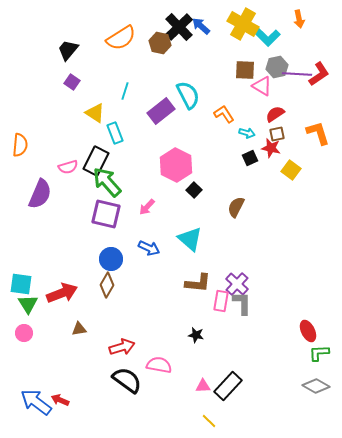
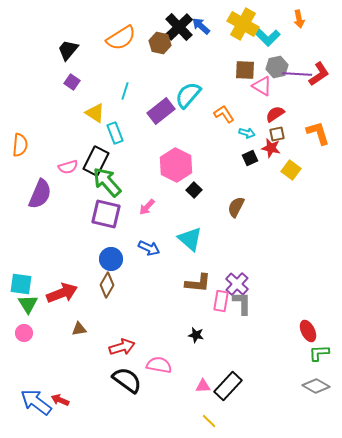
cyan semicircle at (188, 95): rotated 112 degrees counterclockwise
